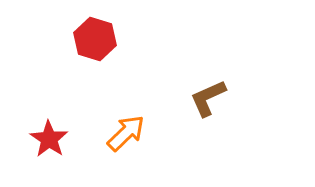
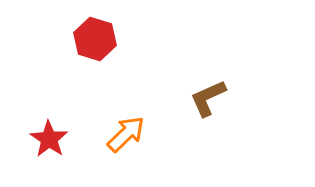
orange arrow: moved 1 px down
